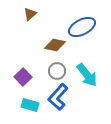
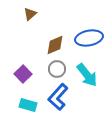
blue ellipse: moved 7 px right, 11 px down; rotated 16 degrees clockwise
brown diamond: rotated 35 degrees counterclockwise
gray circle: moved 2 px up
purple square: moved 3 px up
cyan rectangle: moved 2 px left
